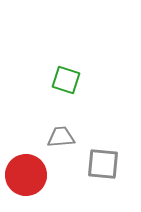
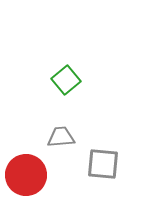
green square: rotated 32 degrees clockwise
